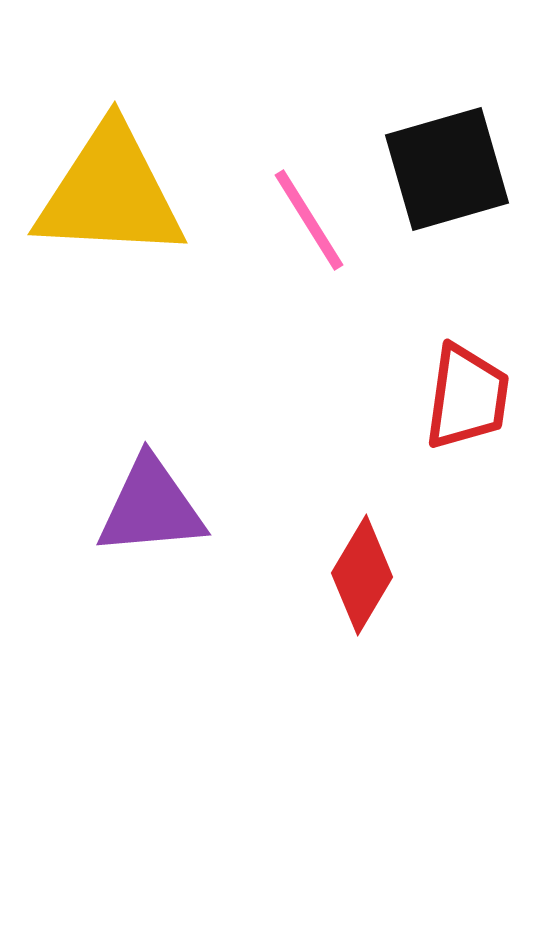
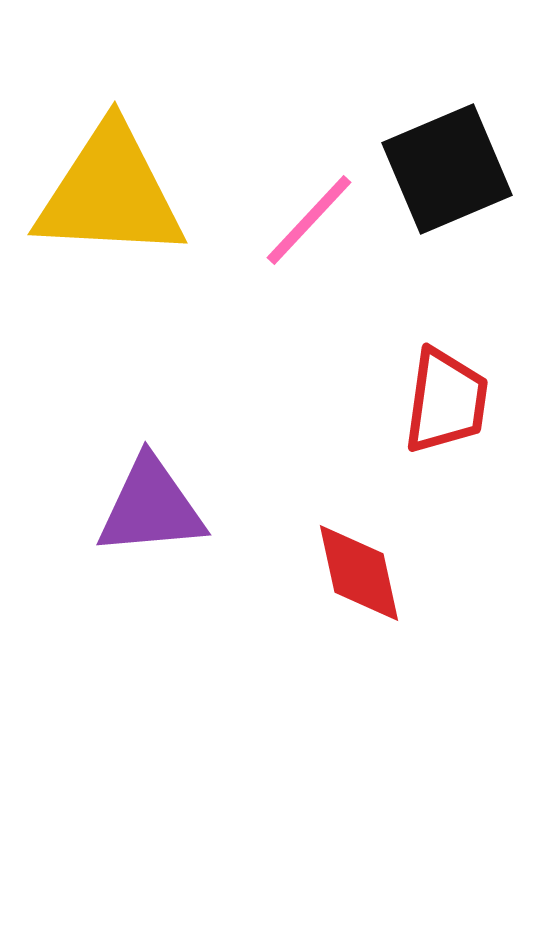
black square: rotated 7 degrees counterclockwise
pink line: rotated 75 degrees clockwise
red trapezoid: moved 21 px left, 4 px down
red diamond: moved 3 px left, 2 px up; rotated 43 degrees counterclockwise
